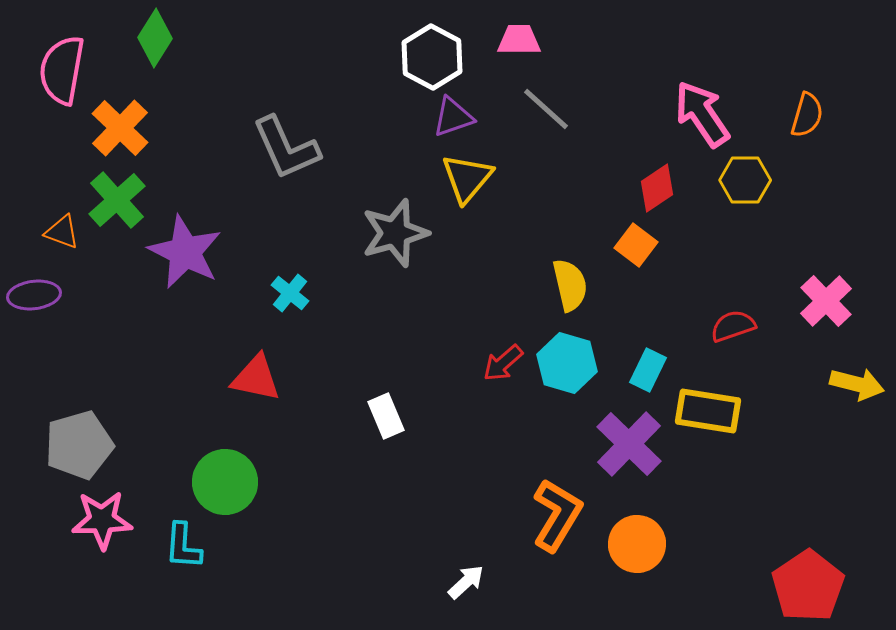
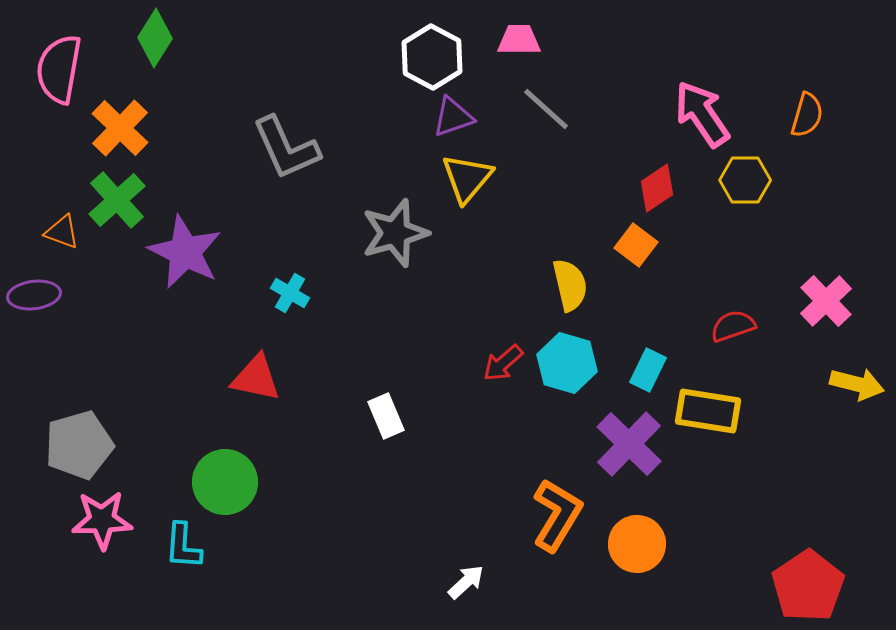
pink semicircle: moved 3 px left, 1 px up
cyan cross: rotated 9 degrees counterclockwise
